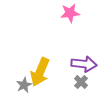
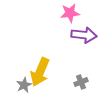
purple arrow: moved 29 px up
gray cross: rotated 24 degrees clockwise
